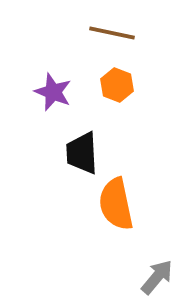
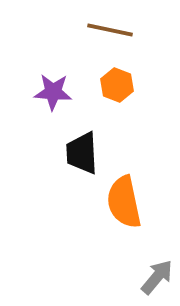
brown line: moved 2 px left, 3 px up
purple star: rotated 18 degrees counterclockwise
orange semicircle: moved 8 px right, 2 px up
